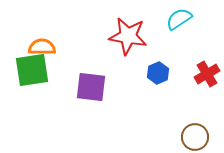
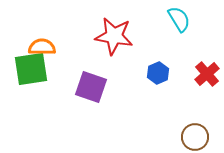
cyan semicircle: rotated 92 degrees clockwise
red star: moved 14 px left
green square: moved 1 px left, 1 px up
red cross: rotated 10 degrees counterclockwise
purple square: rotated 12 degrees clockwise
